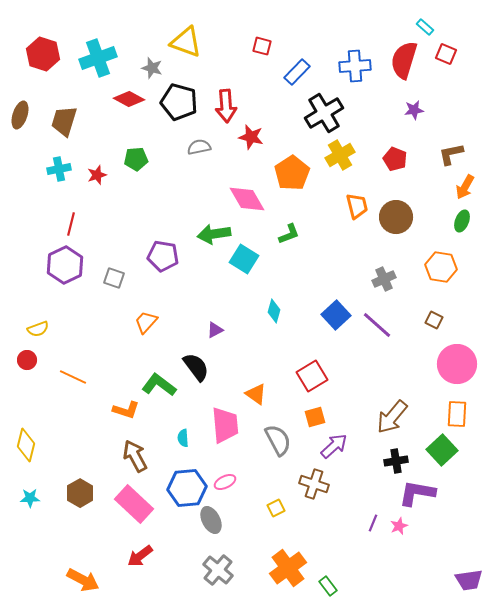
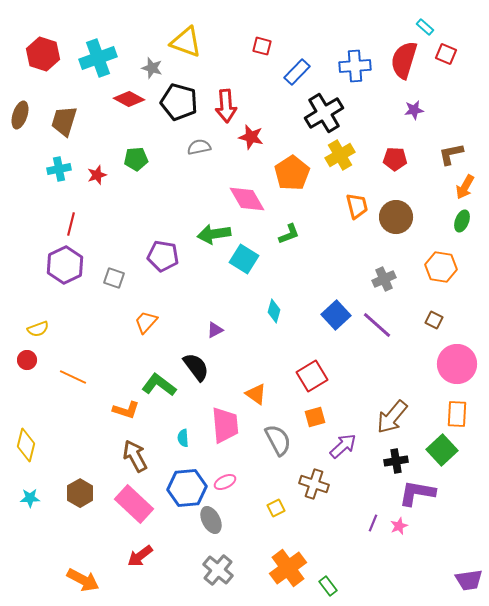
red pentagon at (395, 159): rotated 20 degrees counterclockwise
purple arrow at (334, 446): moved 9 px right
